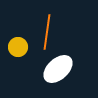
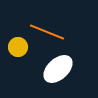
orange line: rotated 76 degrees counterclockwise
